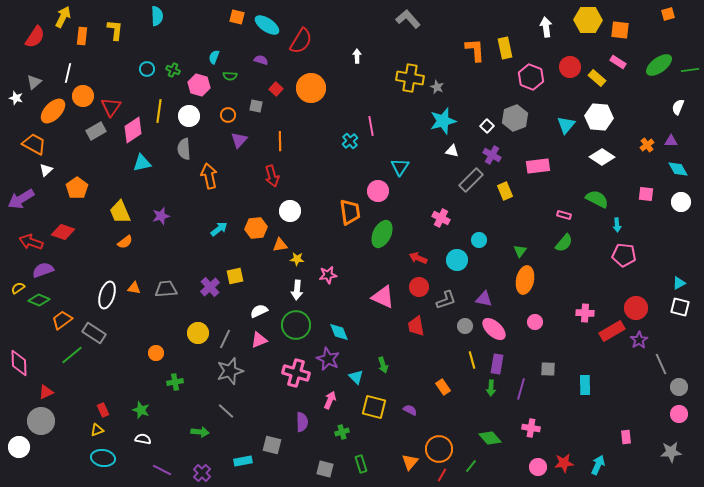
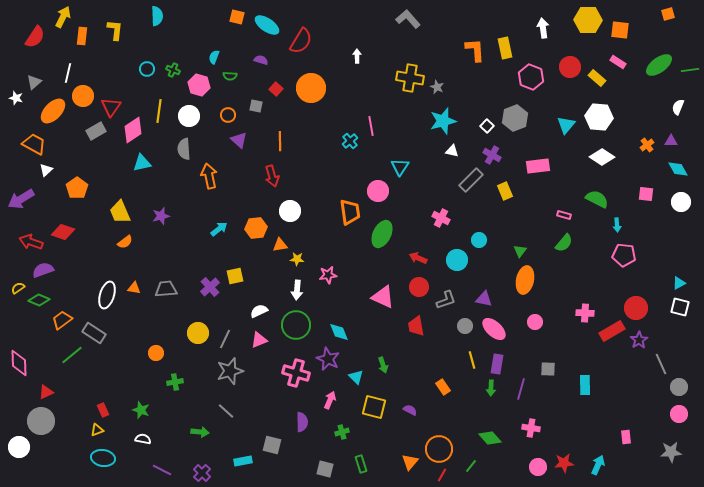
white arrow at (546, 27): moved 3 px left, 1 px down
purple triangle at (239, 140): rotated 30 degrees counterclockwise
